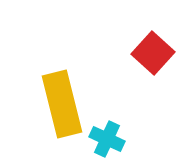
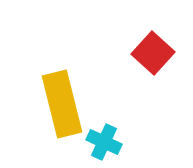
cyan cross: moved 3 px left, 3 px down
